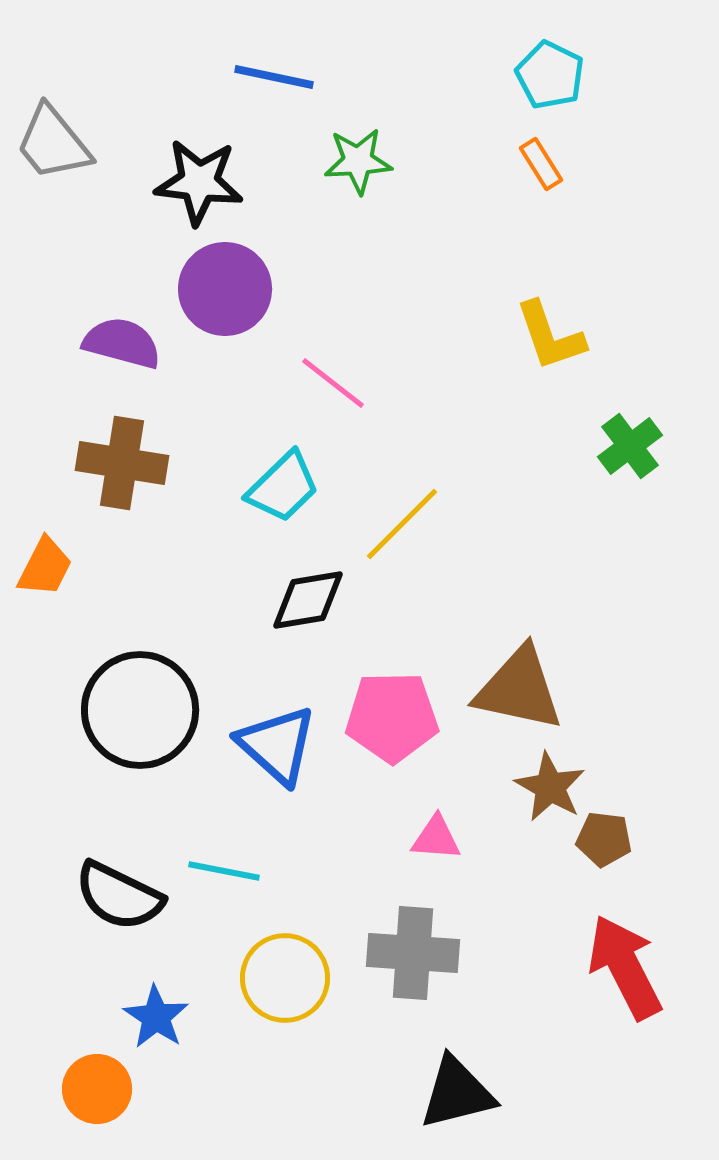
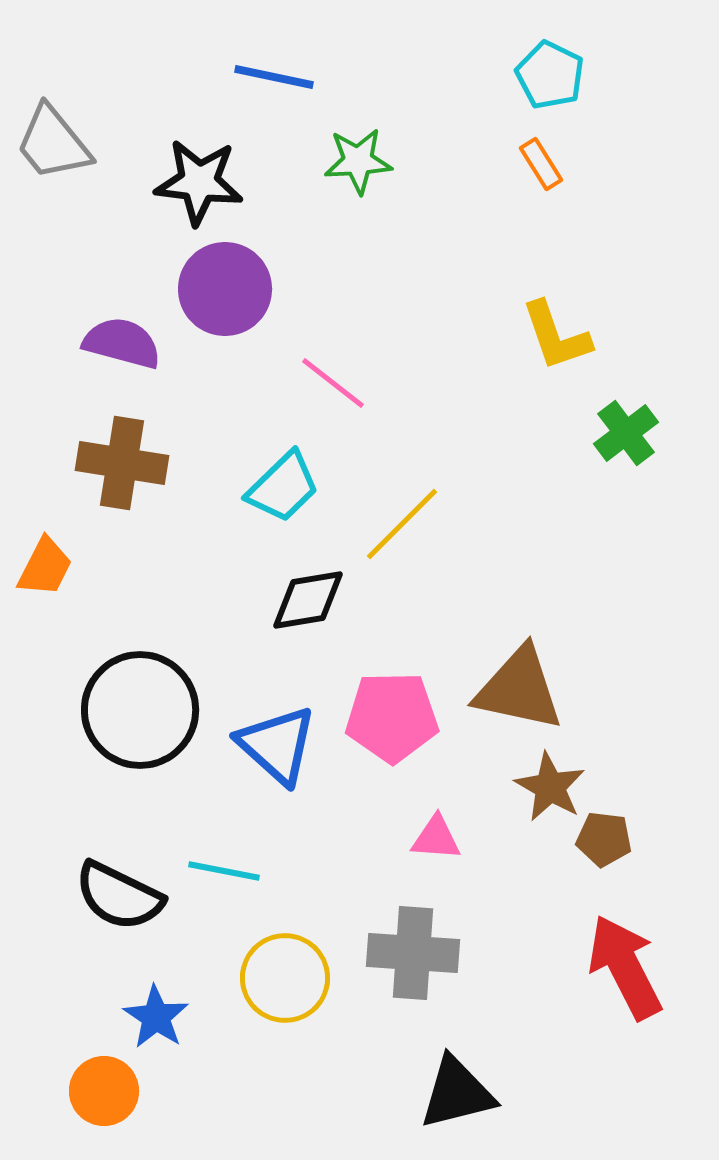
yellow L-shape: moved 6 px right
green cross: moved 4 px left, 13 px up
orange circle: moved 7 px right, 2 px down
